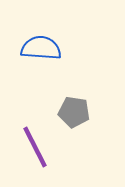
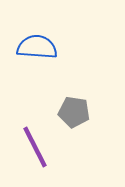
blue semicircle: moved 4 px left, 1 px up
